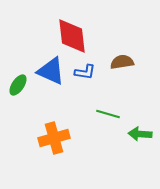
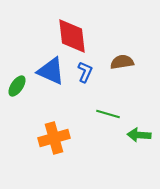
blue L-shape: rotated 75 degrees counterclockwise
green ellipse: moved 1 px left, 1 px down
green arrow: moved 1 px left, 1 px down
